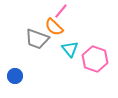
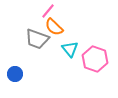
pink line: moved 13 px left
blue circle: moved 2 px up
